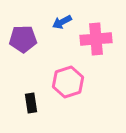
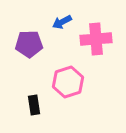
purple pentagon: moved 6 px right, 5 px down
black rectangle: moved 3 px right, 2 px down
